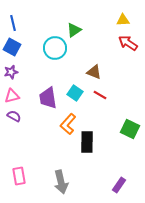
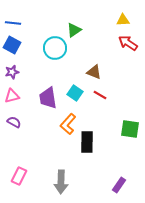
blue line: rotated 70 degrees counterclockwise
blue square: moved 2 px up
purple star: moved 1 px right
purple semicircle: moved 6 px down
green square: rotated 18 degrees counterclockwise
pink rectangle: rotated 36 degrees clockwise
gray arrow: rotated 15 degrees clockwise
